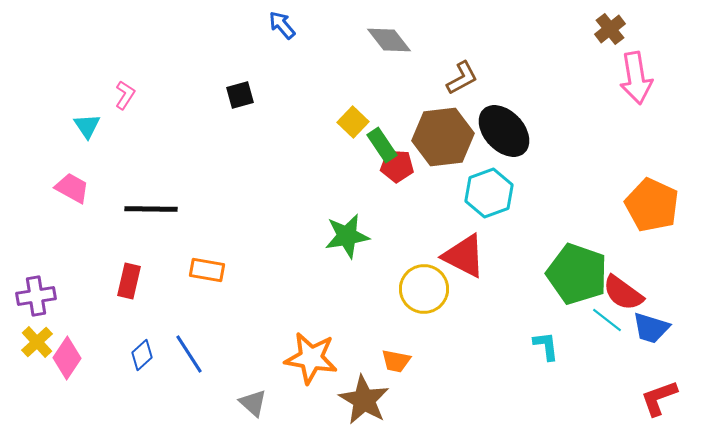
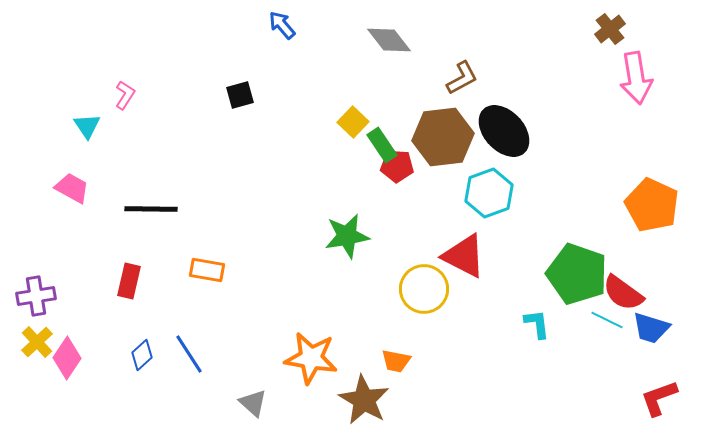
cyan line: rotated 12 degrees counterclockwise
cyan L-shape: moved 9 px left, 22 px up
